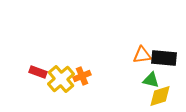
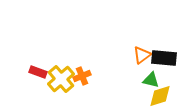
orange triangle: rotated 30 degrees counterclockwise
